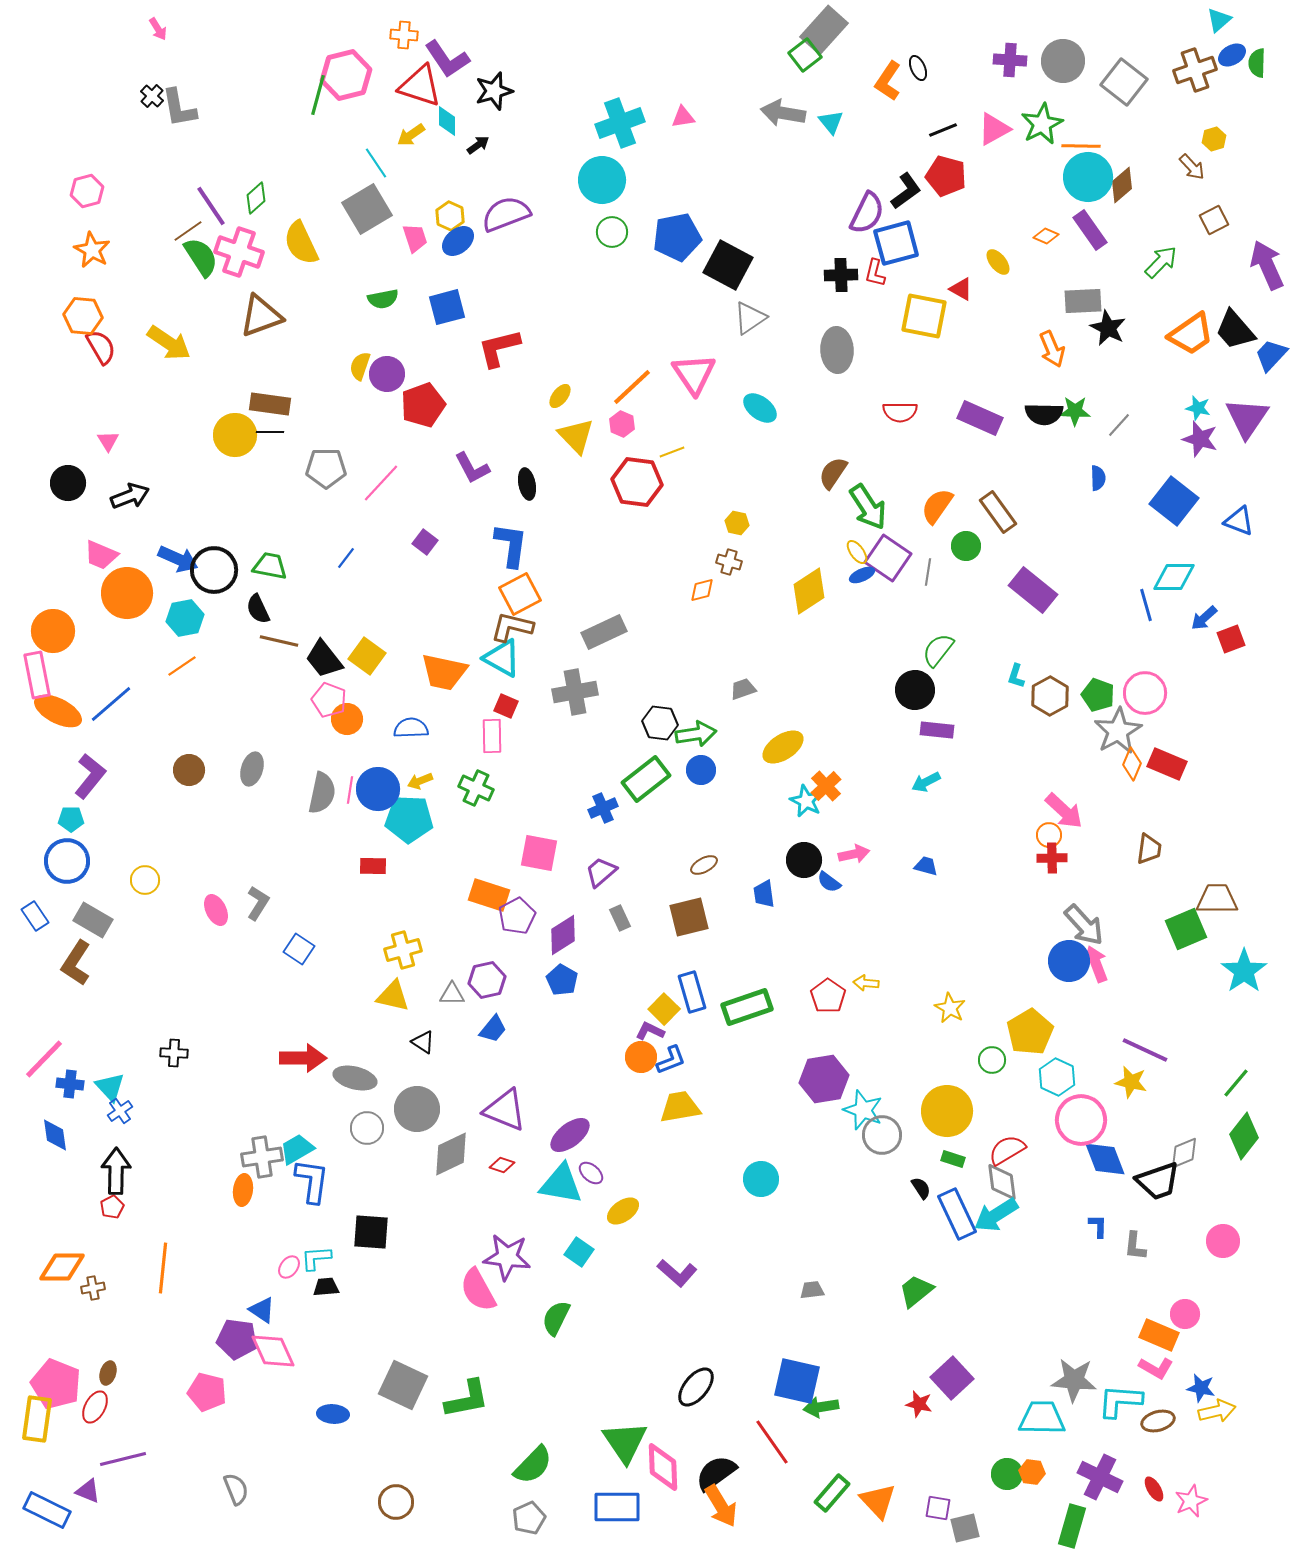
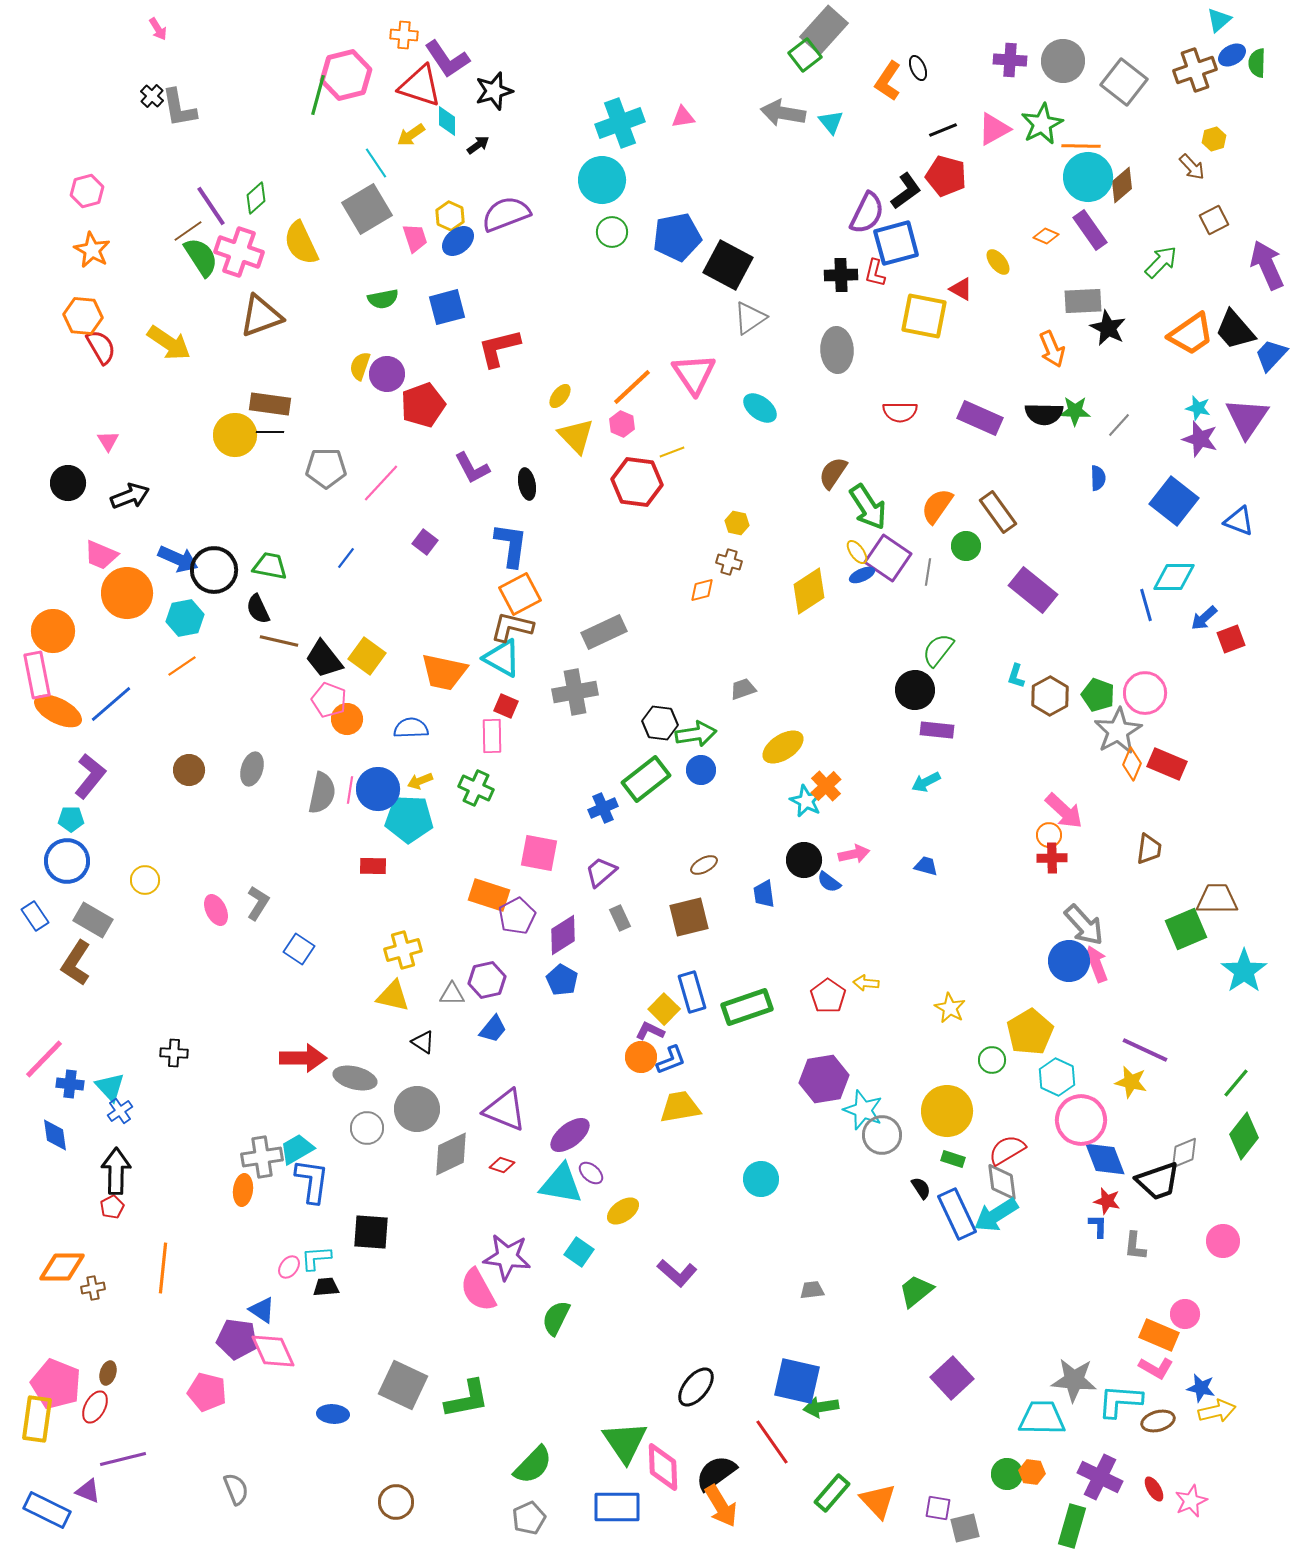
red star at (919, 1404): moved 188 px right, 203 px up
